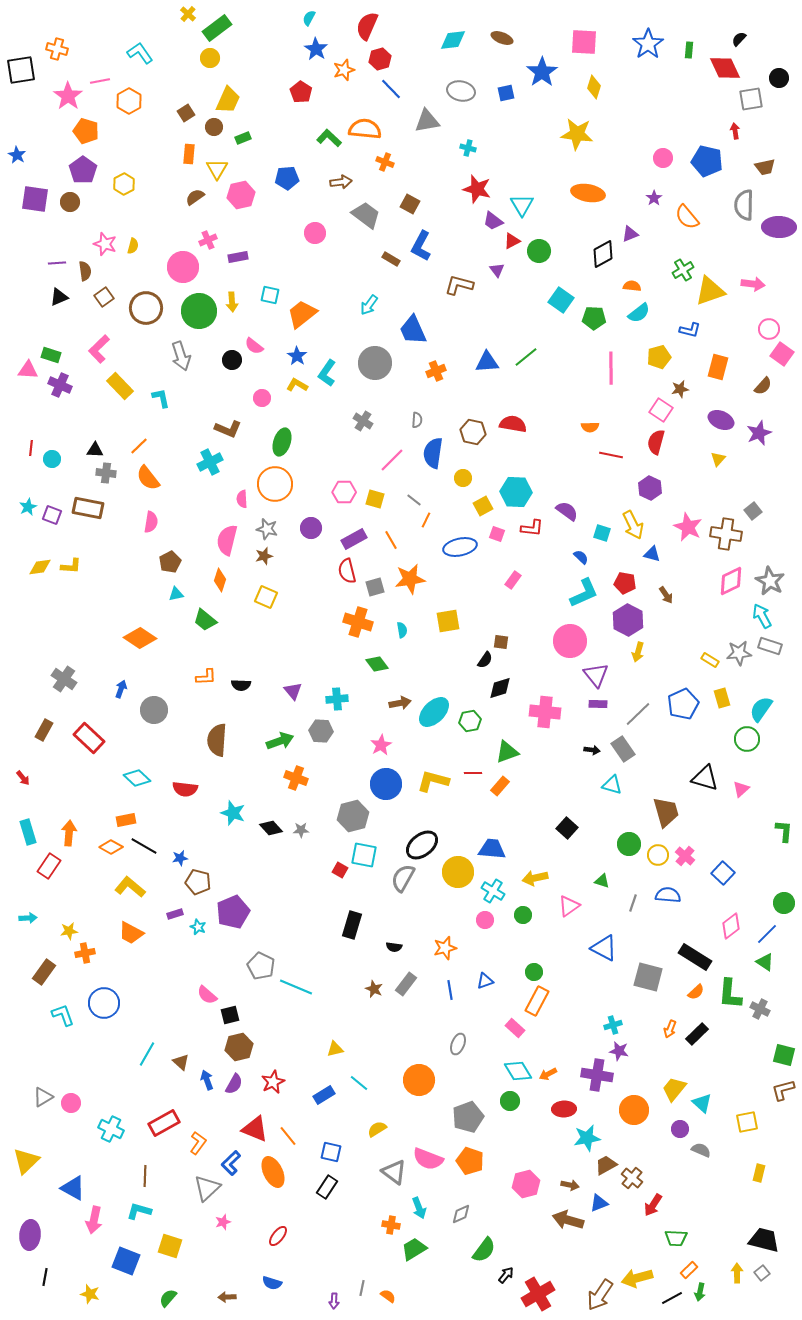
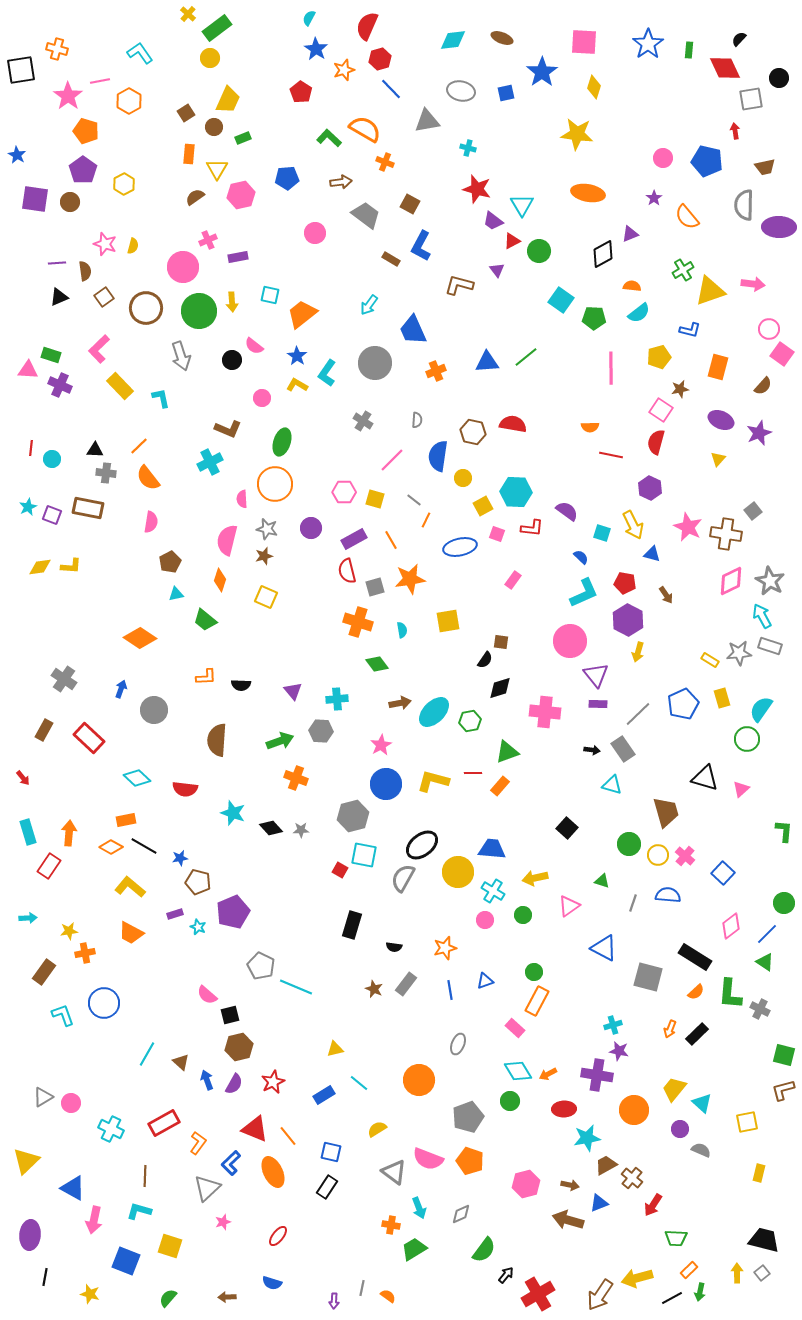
orange semicircle at (365, 129): rotated 24 degrees clockwise
blue semicircle at (433, 453): moved 5 px right, 3 px down
